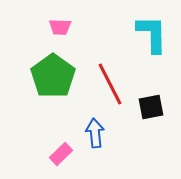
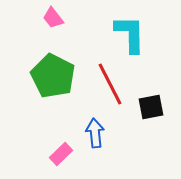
pink trapezoid: moved 7 px left, 9 px up; rotated 50 degrees clockwise
cyan L-shape: moved 22 px left
green pentagon: rotated 9 degrees counterclockwise
